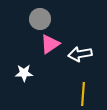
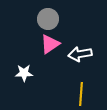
gray circle: moved 8 px right
yellow line: moved 2 px left
